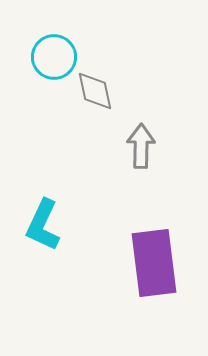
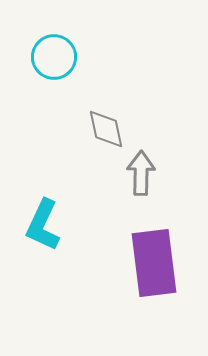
gray diamond: moved 11 px right, 38 px down
gray arrow: moved 27 px down
